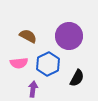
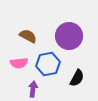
blue hexagon: rotated 15 degrees clockwise
